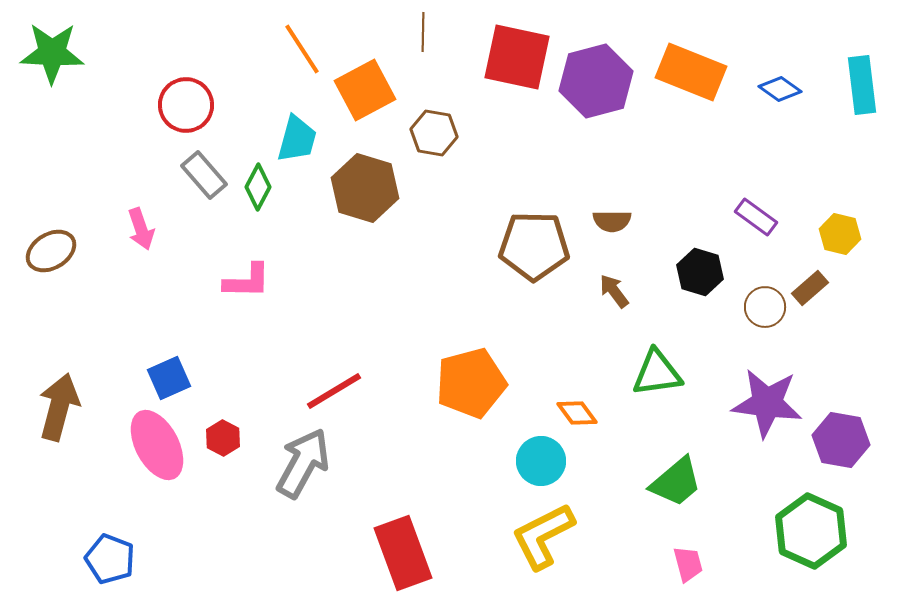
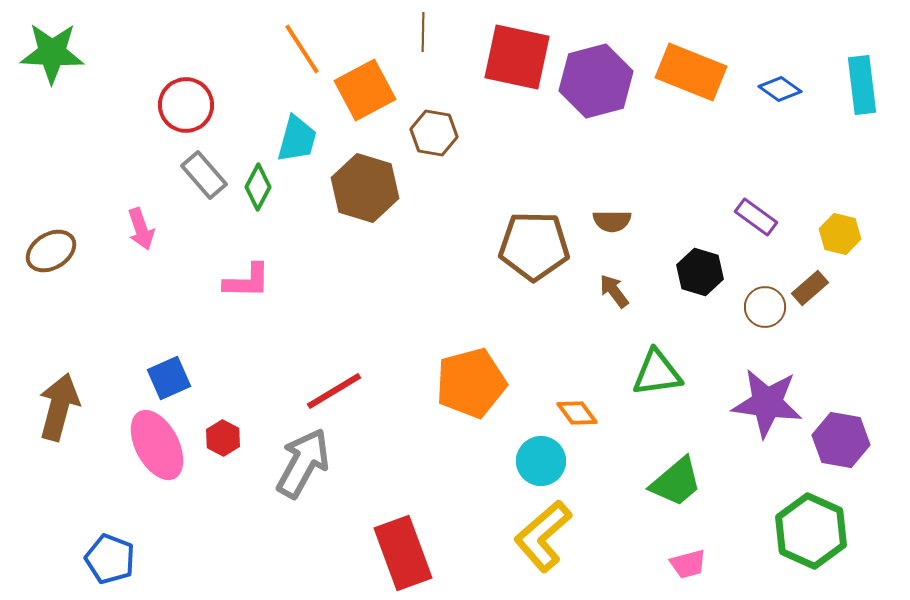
yellow L-shape at (543, 536): rotated 14 degrees counterclockwise
pink trapezoid at (688, 564): rotated 90 degrees clockwise
